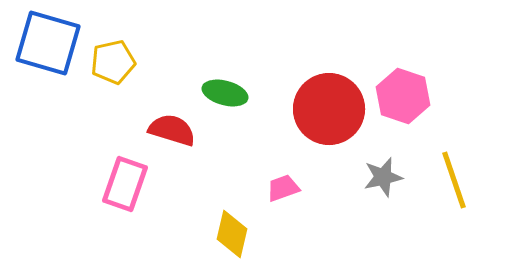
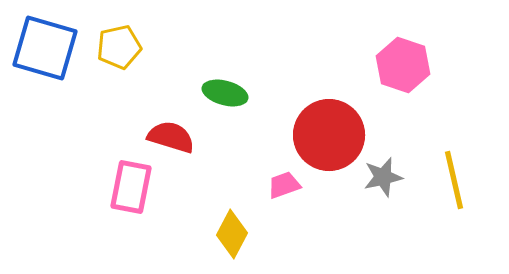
blue square: moved 3 px left, 5 px down
yellow pentagon: moved 6 px right, 15 px up
pink hexagon: moved 31 px up
red circle: moved 26 px down
red semicircle: moved 1 px left, 7 px down
yellow line: rotated 6 degrees clockwise
pink rectangle: moved 6 px right, 3 px down; rotated 8 degrees counterclockwise
pink trapezoid: moved 1 px right, 3 px up
yellow diamond: rotated 15 degrees clockwise
